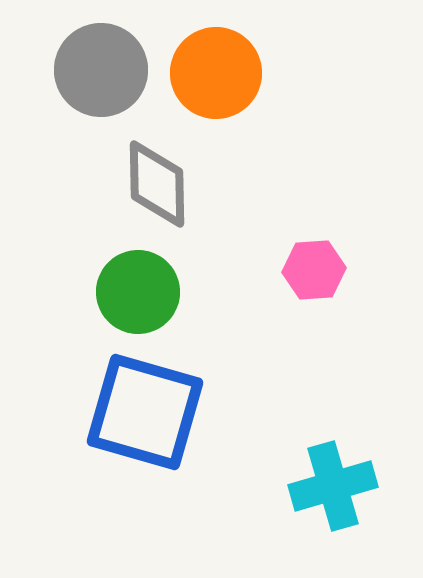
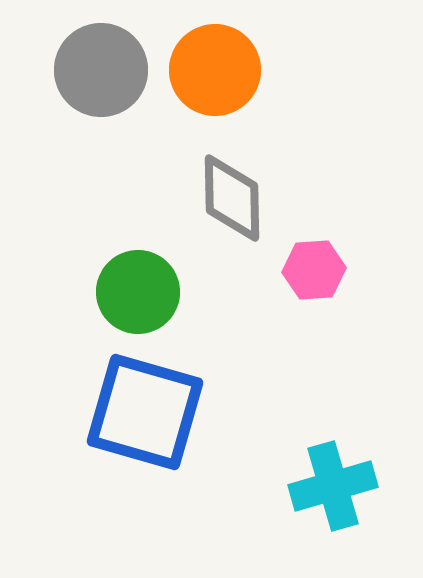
orange circle: moved 1 px left, 3 px up
gray diamond: moved 75 px right, 14 px down
